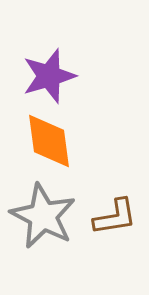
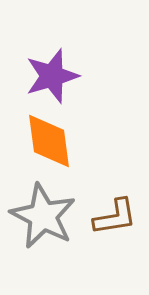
purple star: moved 3 px right
